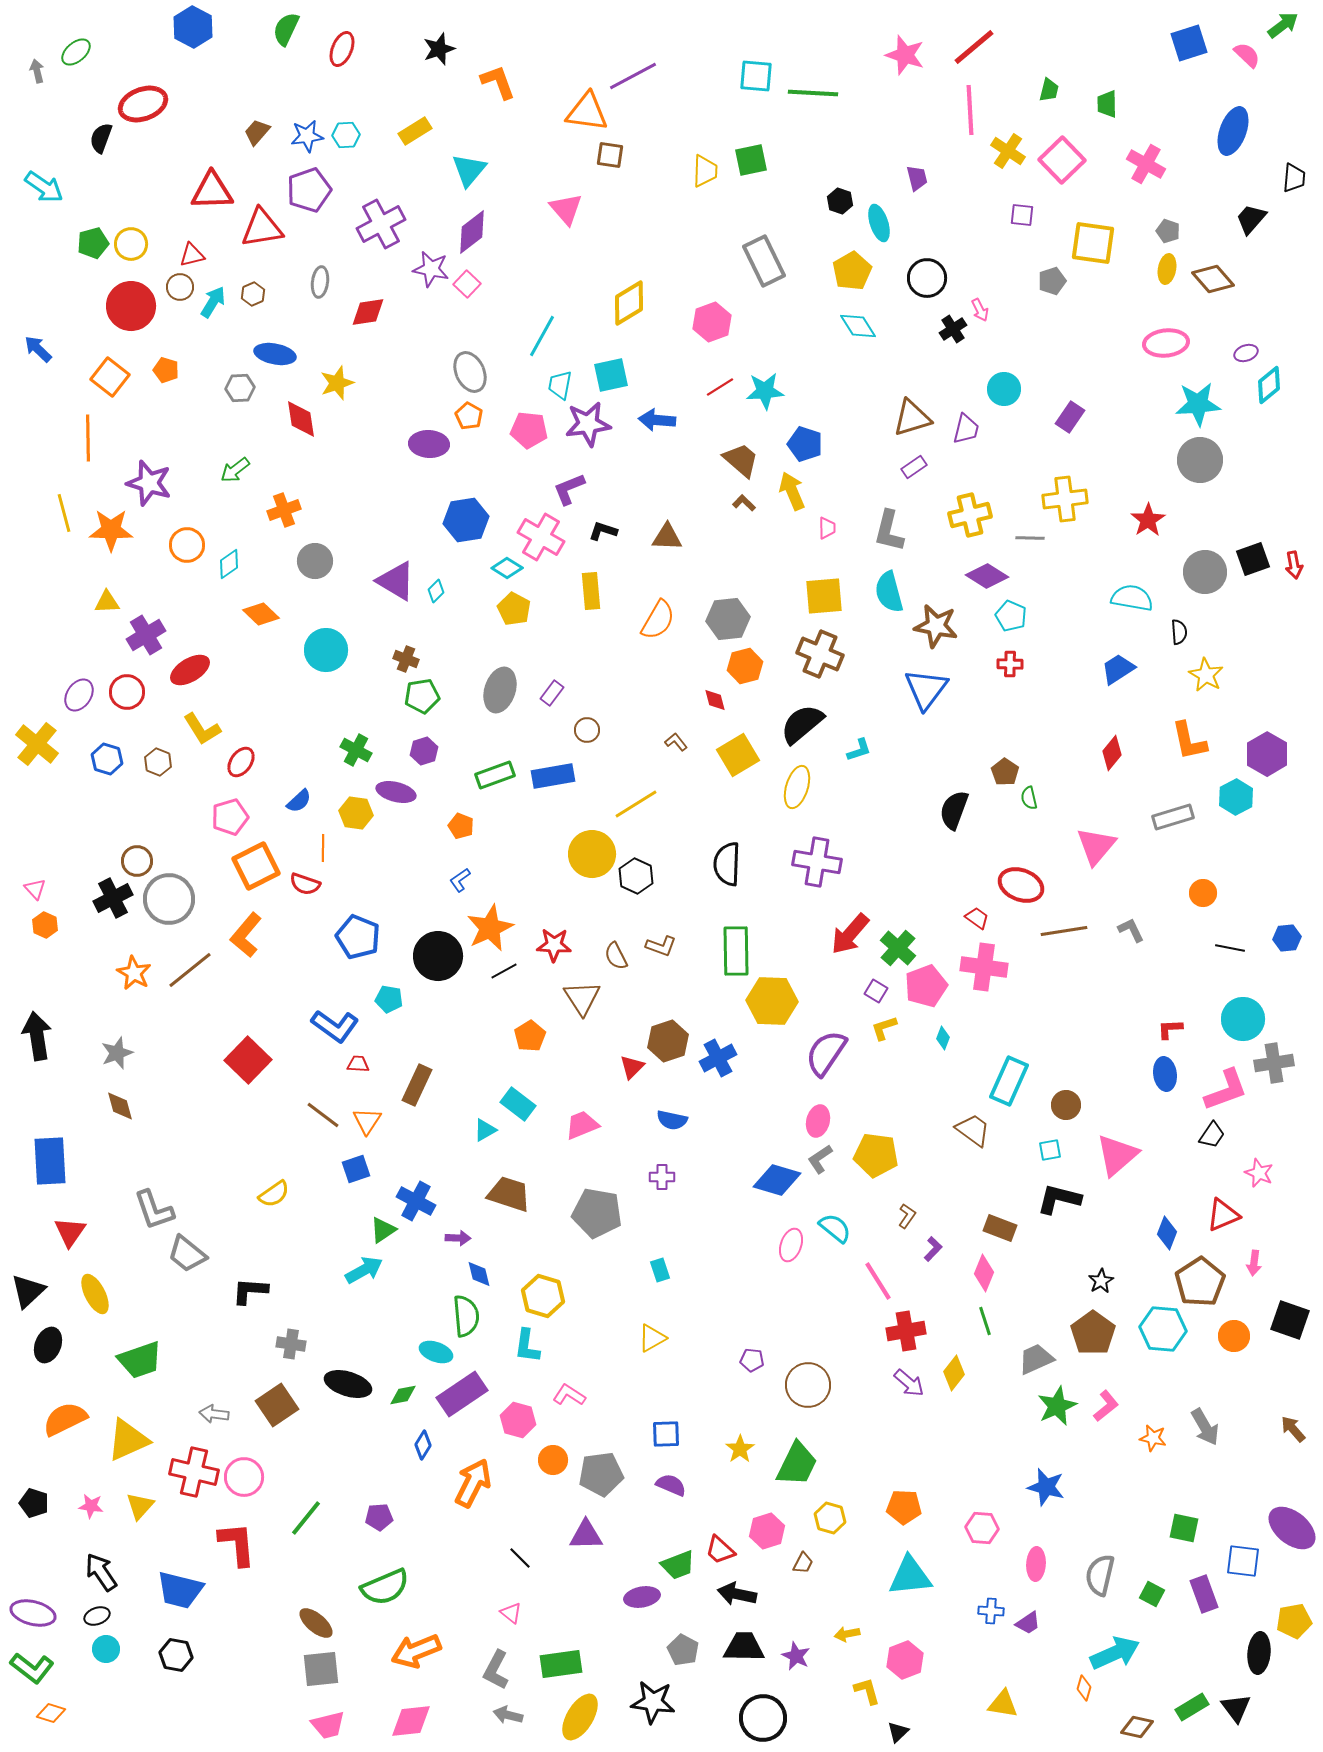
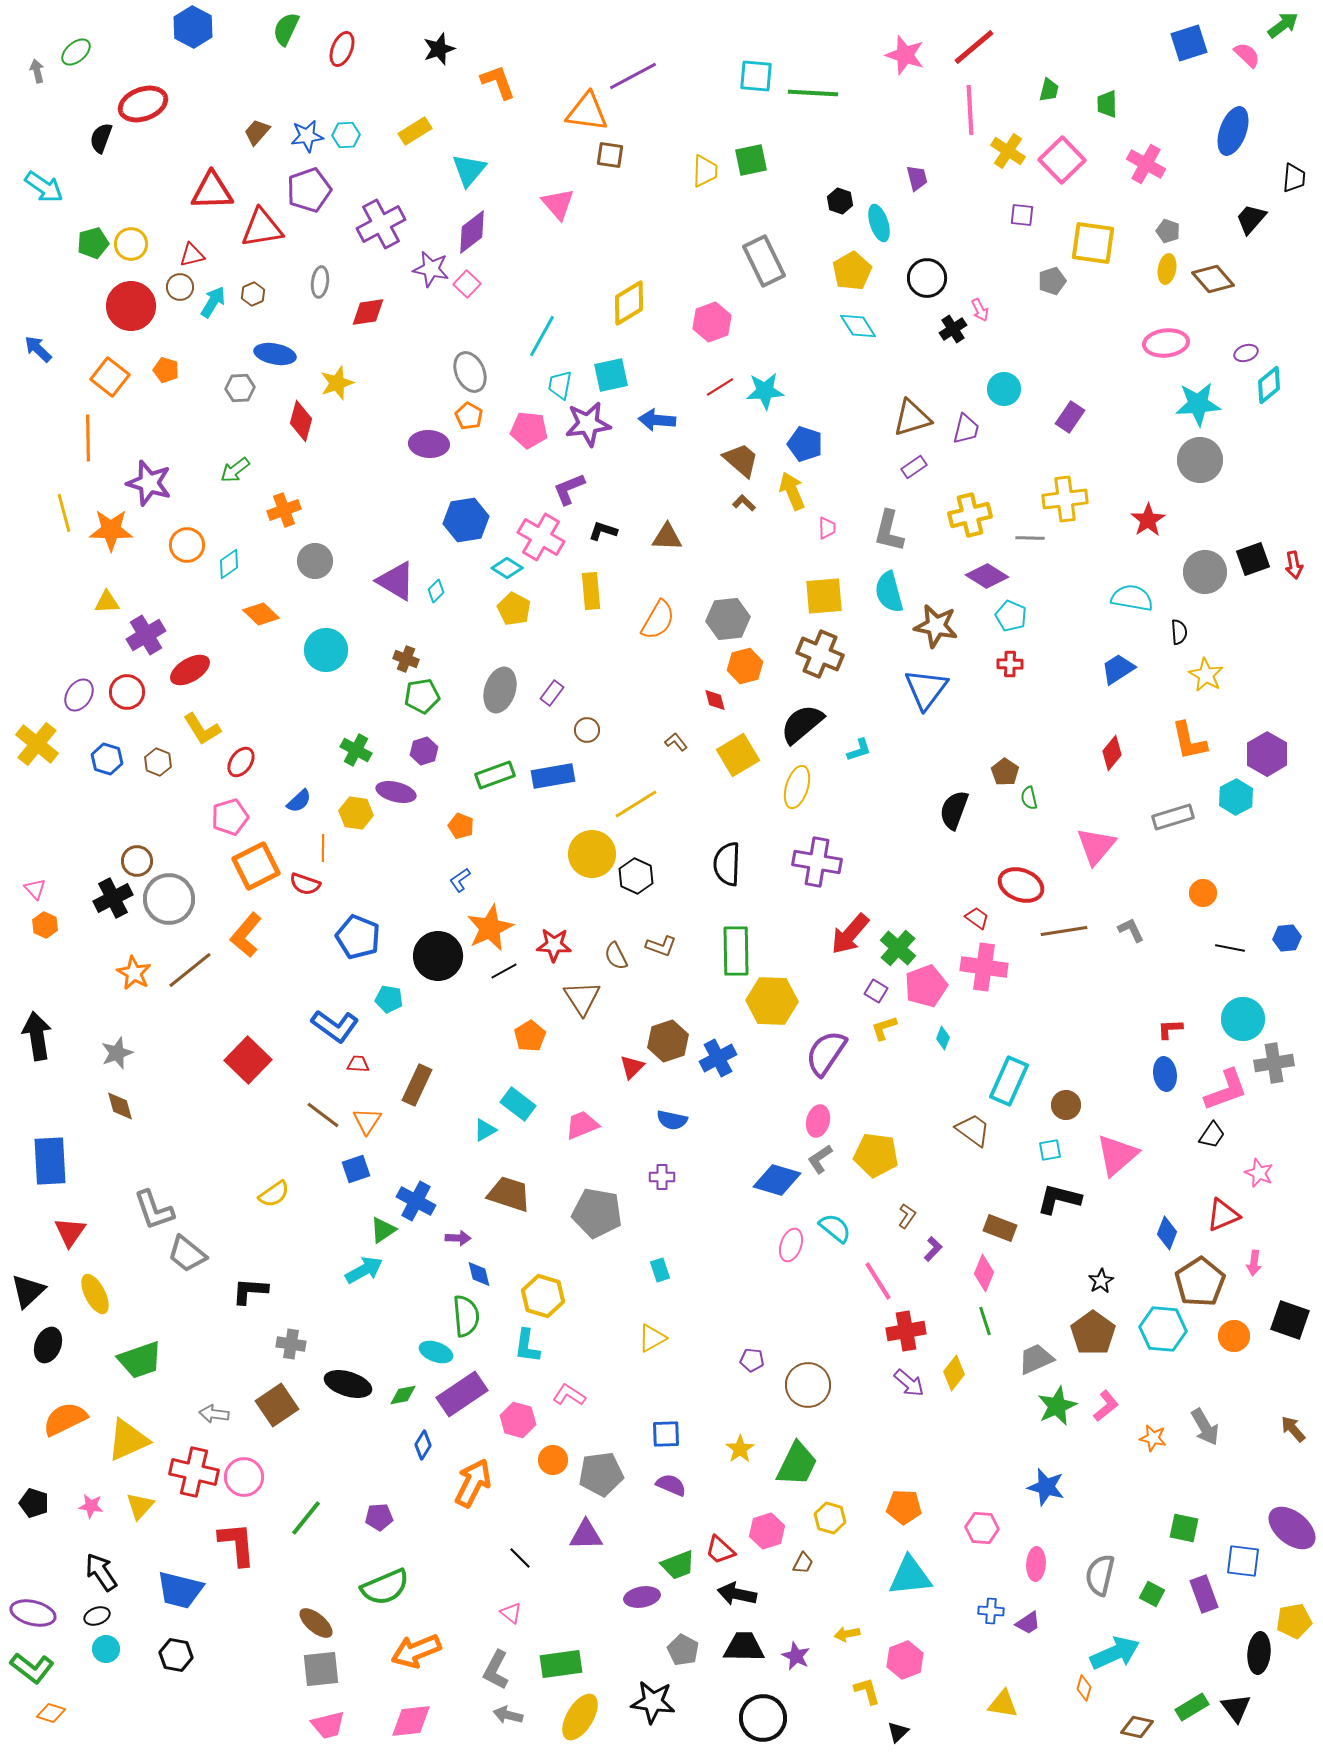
pink triangle at (566, 209): moved 8 px left, 5 px up
red diamond at (301, 419): moved 2 px down; rotated 24 degrees clockwise
